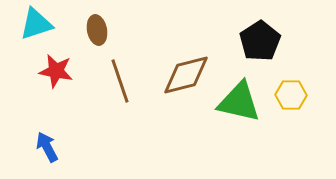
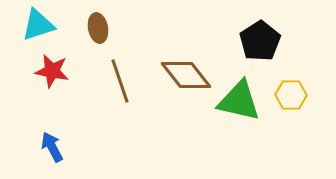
cyan triangle: moved 2 px right, 1 px down
brown ellipse: moved 1 px right, 2 px up
red star: moved 4 px left
brown diamond: rotated 66 degrees clockwise
green triangle: moved 1 px up
blue arrow: moved 5 px right
